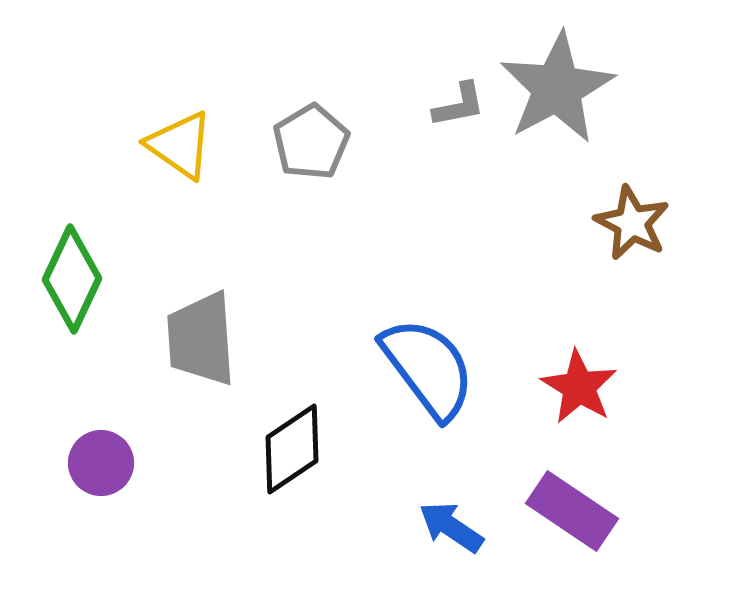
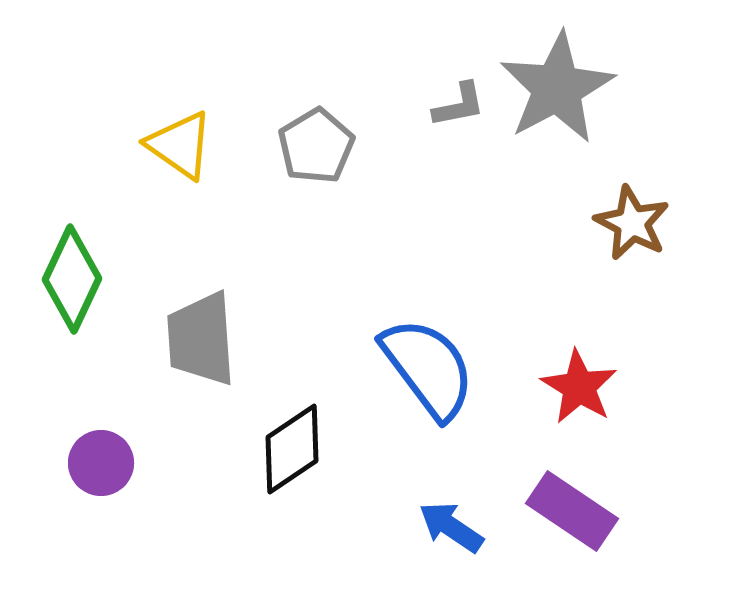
gray pentagon: moved 5 px right, 4 px down
